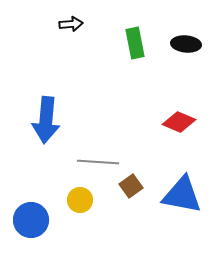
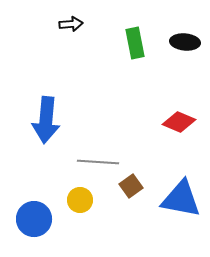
black ellipse: moved 1 px left, 2 px up
blue triangle: moved 1 px left, 4 px down
blue circle: moved 3 px right, 1 px up
